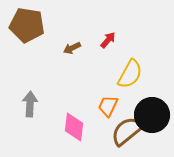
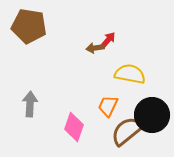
brown pentagon: moved 2 px right, 1 px down
brown arrow: moved 23 px right; rotated 18 degrees clockwise
yellow semicircle: rotated 108 degrees counterclockwise
pink diamond: rotated 12 degrees clockwise
